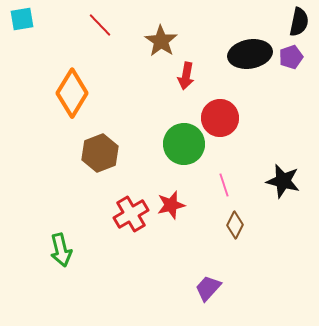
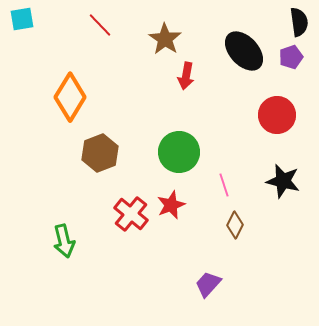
black semicircle: rotated 20 degrees counterclockwise
brown star: moved 4 px right, 2 px up
black ellipse: moved 6 px left, 3 px up; rotated 57 degrees clockwise
orange diamond: moved 2 px left, 4 px down
red circle: moved 57 px right, 3 px up
green circle: moved 5 px left, 8 px down
red star: rotated 8 degrees counterclockwise
red cross: rotated 20 degrees counterclockwise
green arrow: moved 3 px right, 9 px up
purple trapezoid: moved 4 px up
